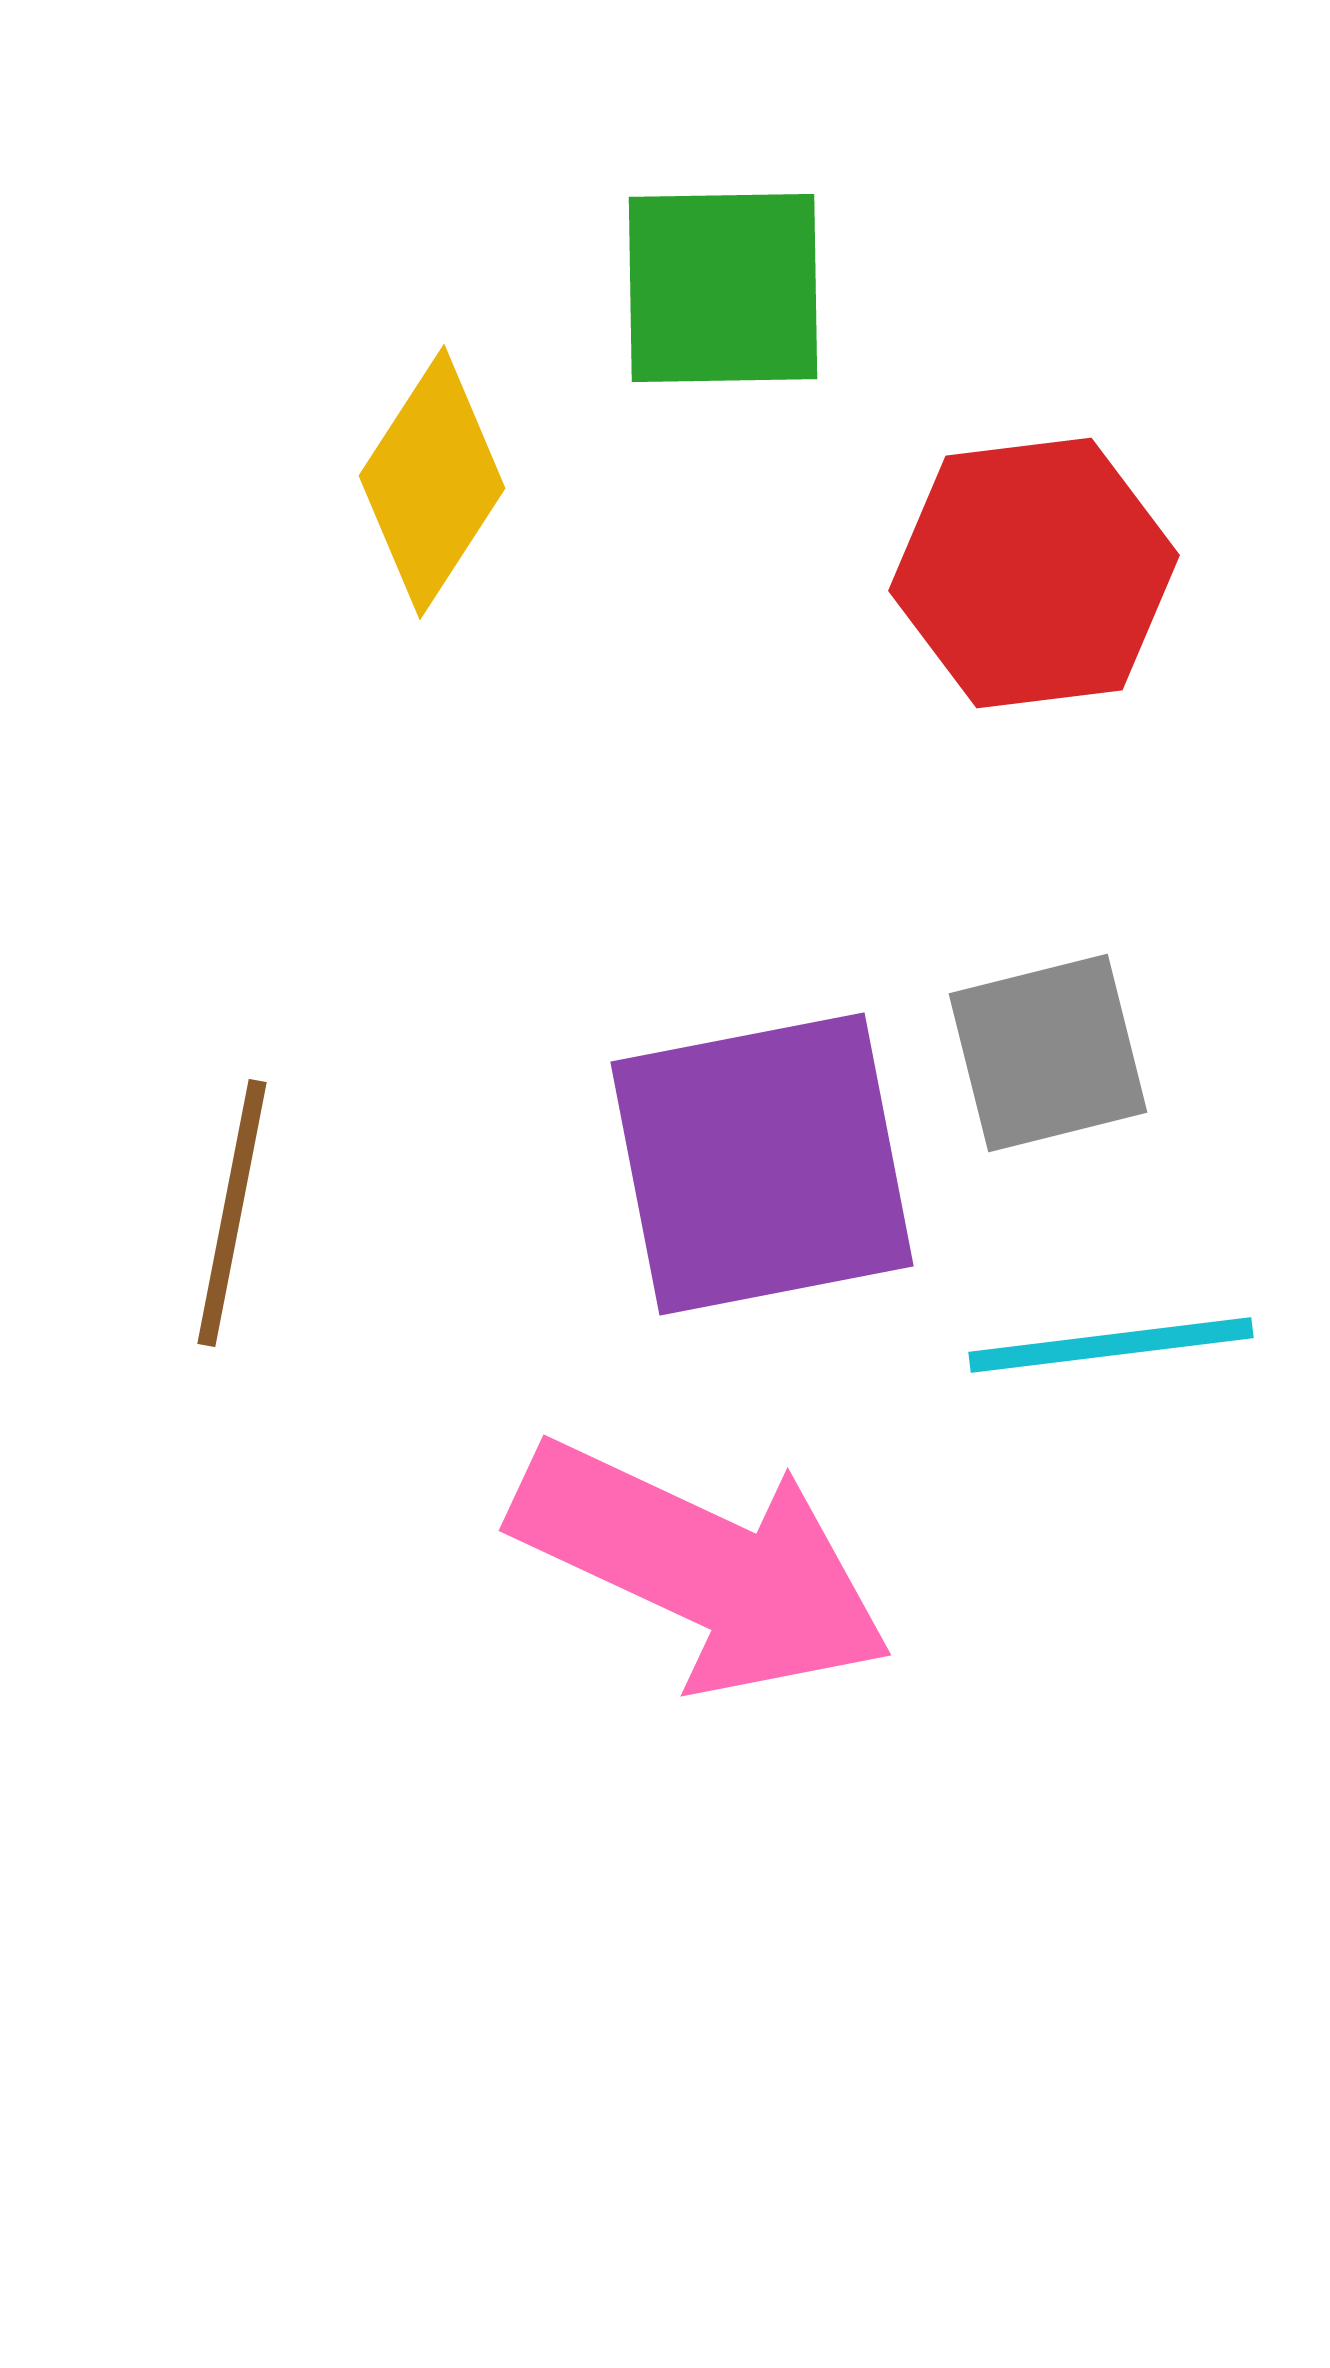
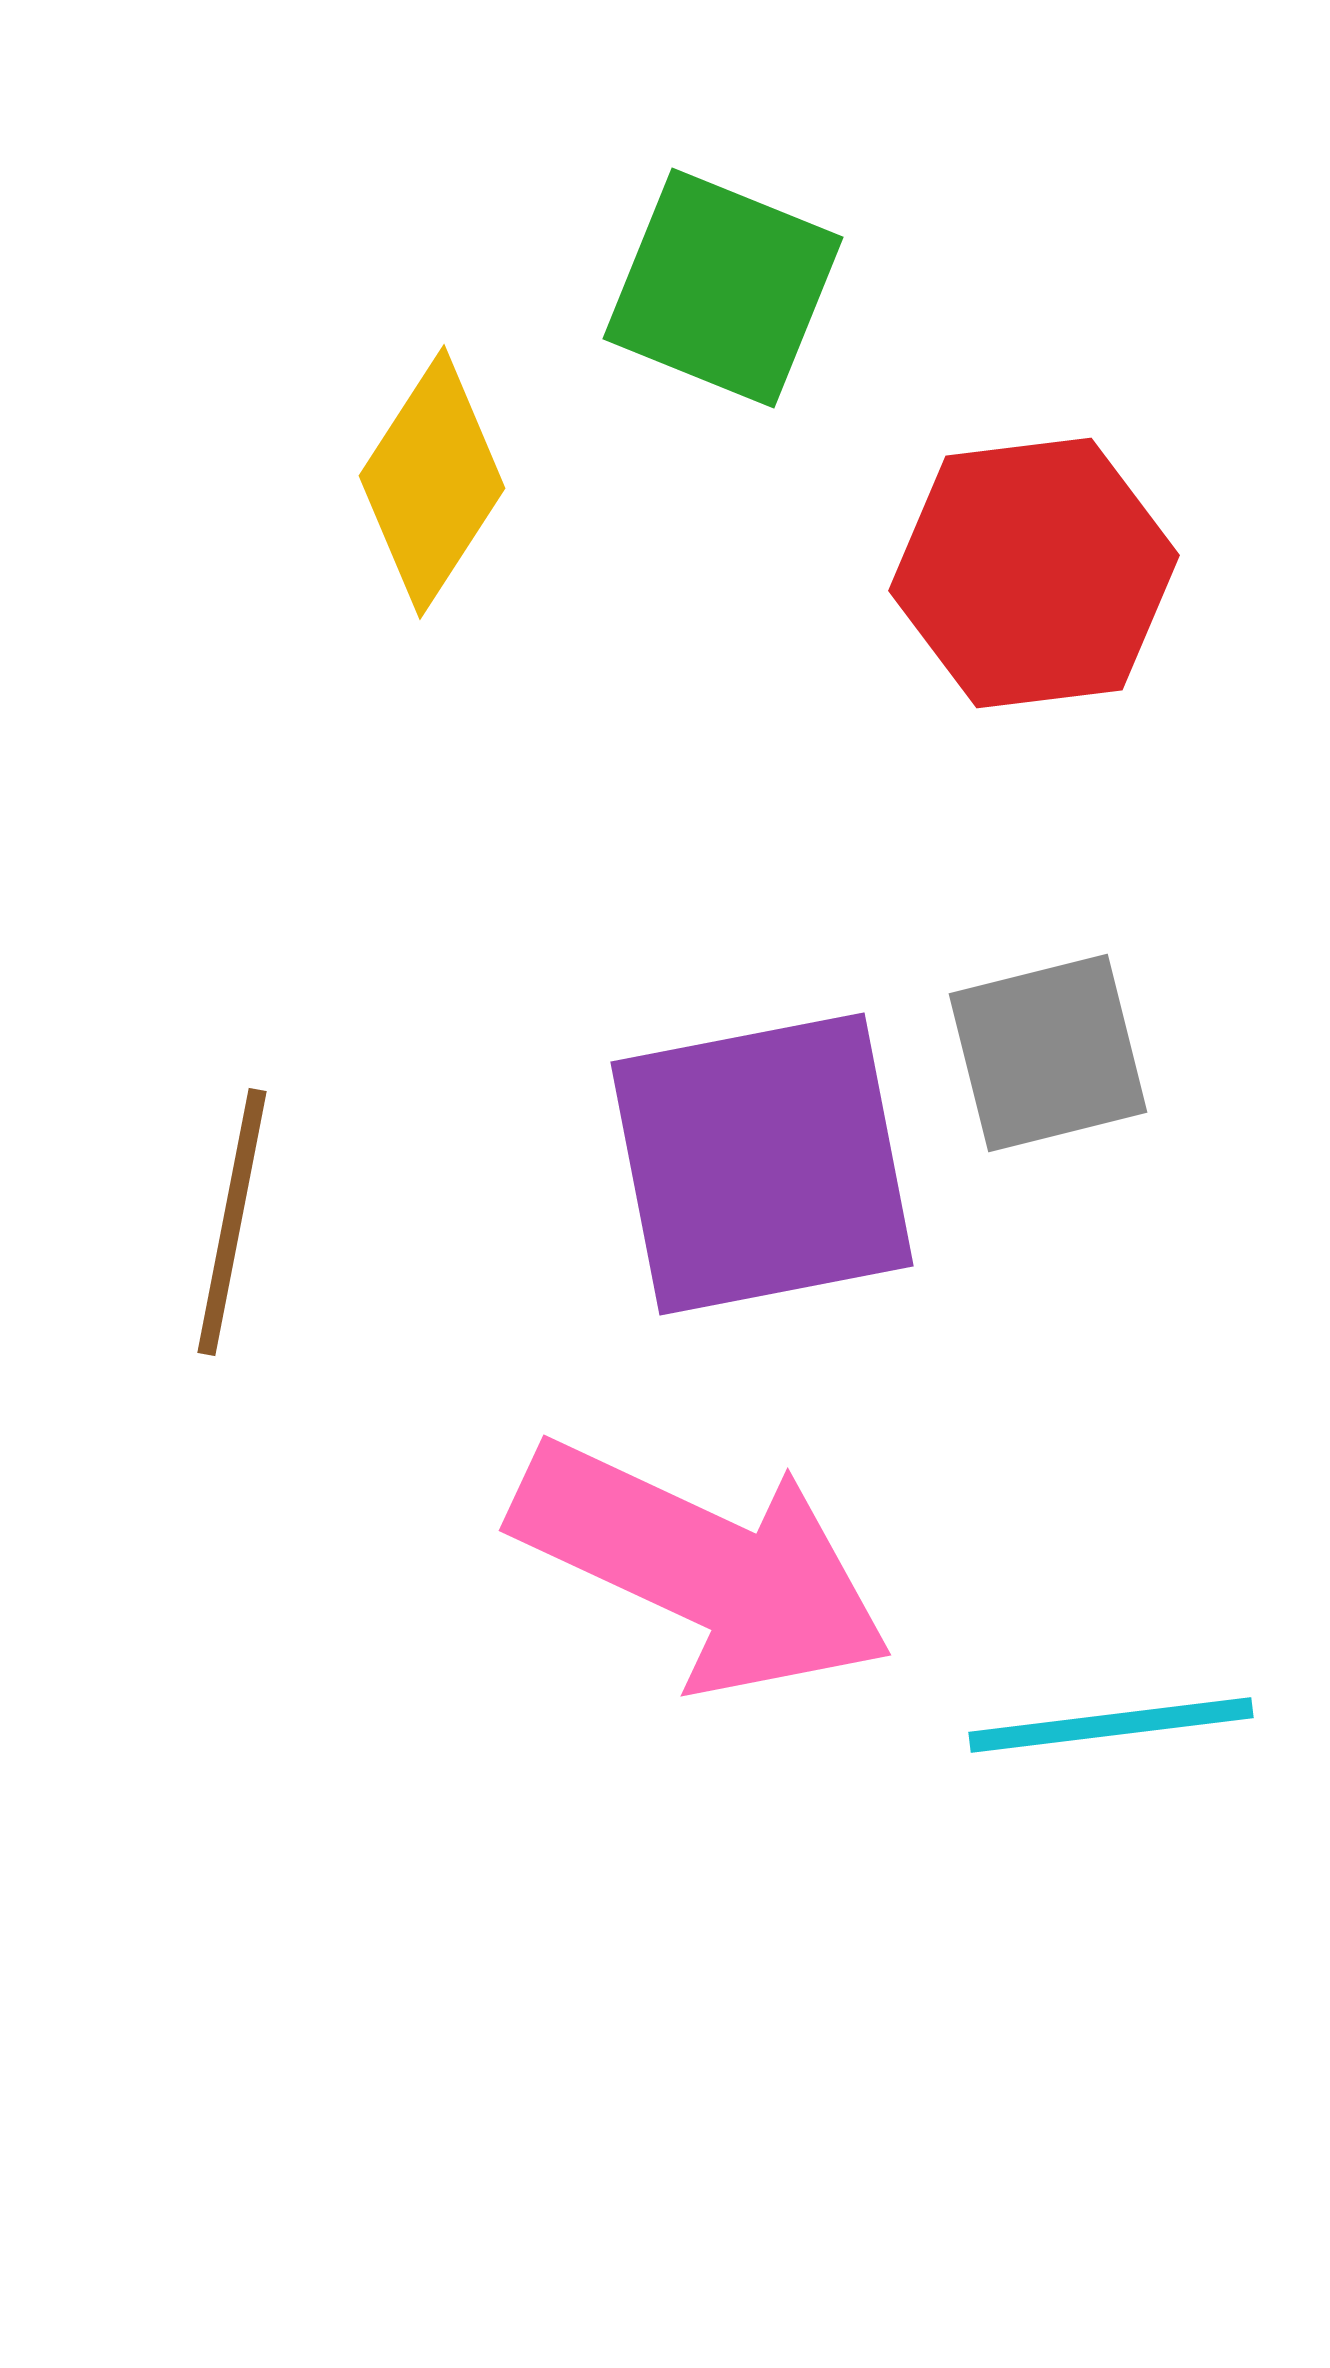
green square: rotated 23 degrees clockwise
brown line: moved 9 px down
cyan line: moved 380 px down
